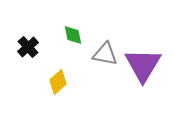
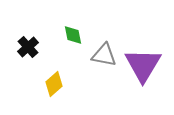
gray triangle: moved 1 px left, 1 px down
yellow diamond: moved 4 px left, 2 px down
